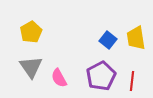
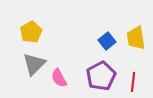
blue square: moved 1 px left, 1 px down; rotated 12 degrees clockwise
gray triangle: moved 3 px right, 3 px up; rotated 20 degrees clockwise
red line: moved 1 px right, 1 px down
